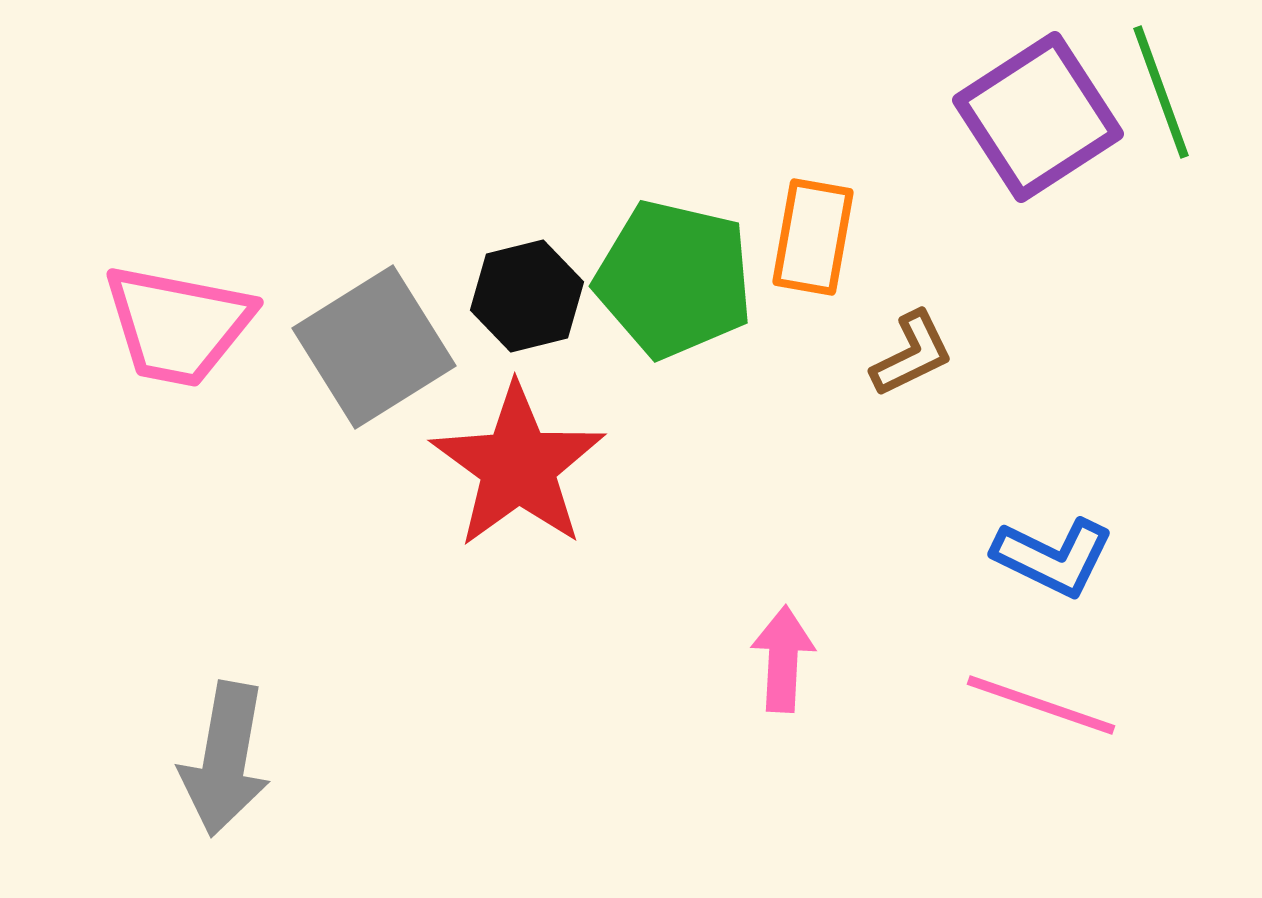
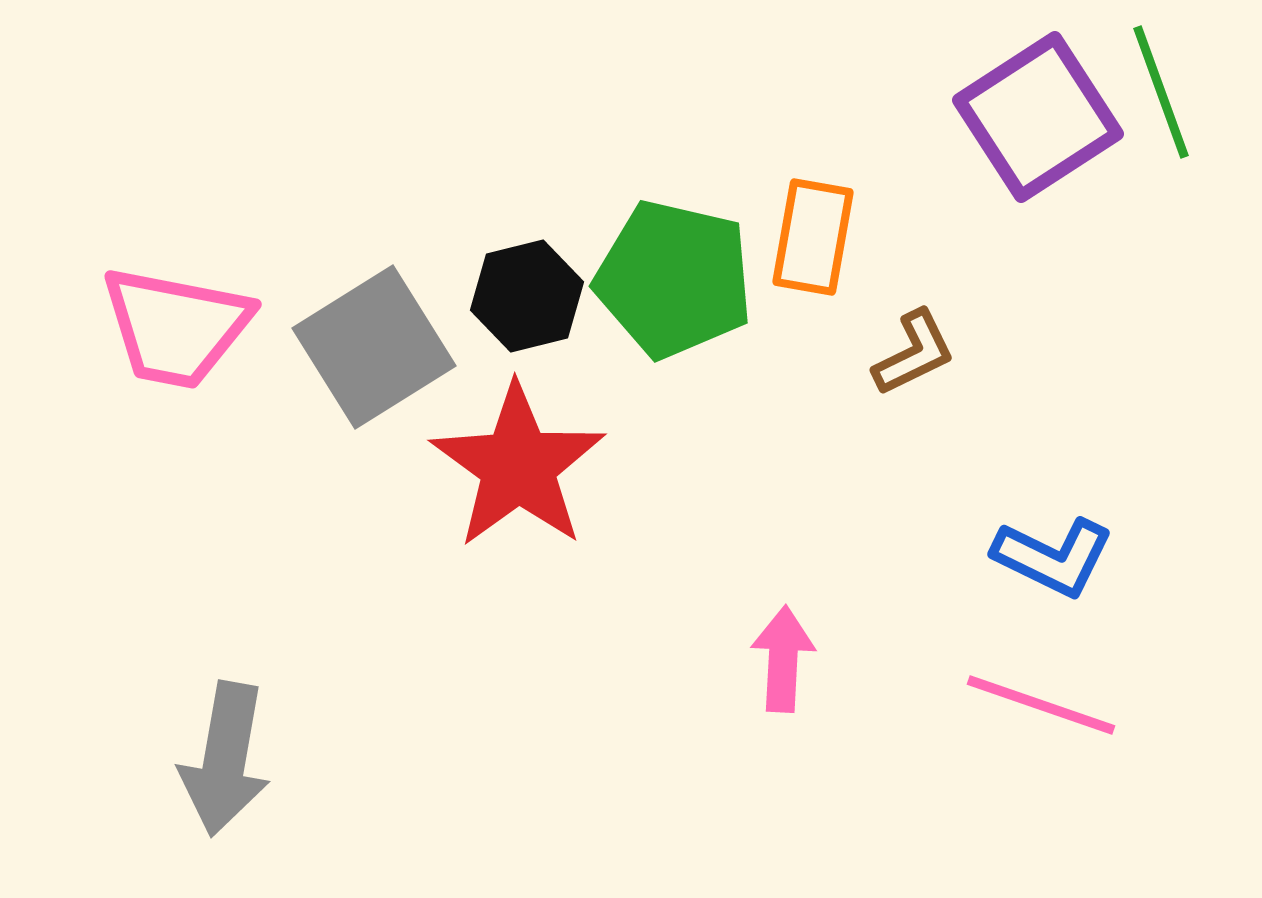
pink trapezoid: moved 2 px left, 2 px down
brown L-shape: moved 2 px right, 1 px up
